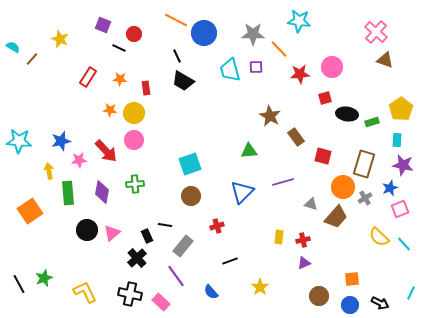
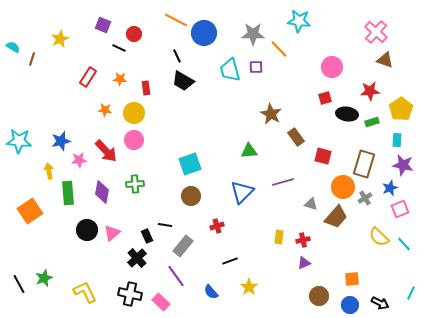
yellow star at (60, 39): rotated 24 degrees clockwise
brown line at (32, 59): rotated 24 degrees counterclockwise
red star at (300, 74): moved 70 px right, 17 px down
orange star at (110, 110): moved 5 px left
brown star at (270, 116): moved 1 px right, 2 px up
yellow star at (260, 287): moved 11 px left
